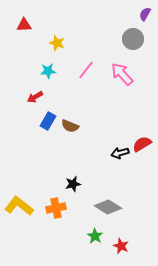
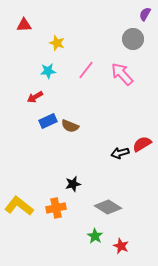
blue rectangle: rotated 36 degrees clockwise
